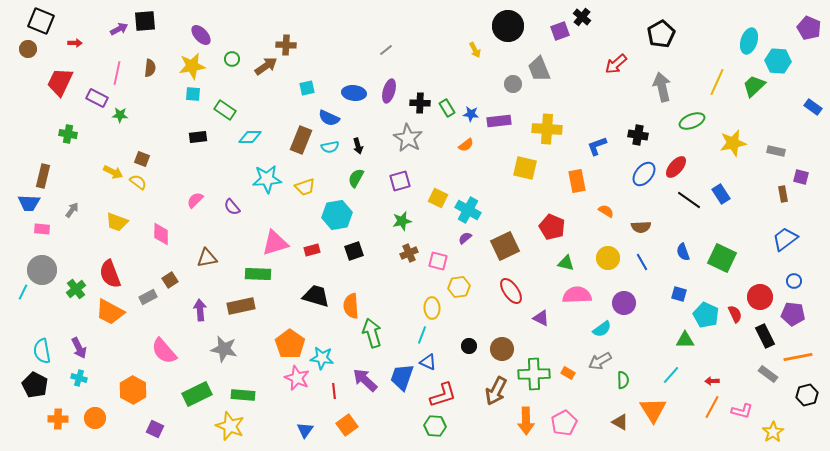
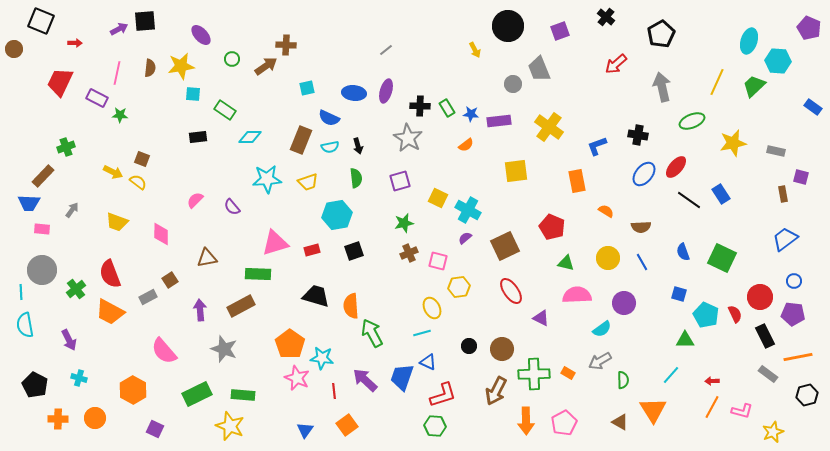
black cross at (582, 17): moved 24 px right
brown circle at (28, 49): moved 14 px left
yellow star at (192, 66): moved 11 px left
purple ellipse at (389, 91): moved 3 px left
black cross at (420, 103): moved 3 px down
yellow cross at (547, 129): moved 2 px right, 2 px up; rotated 32 degrees clockwise
green cross at (68, 134): moved 2 px left, 13 px down; rotated 30 degrees counterclockwise
yellow square at (525, 168): moved 9 px left, 3 px down; rotated 20 degrees counterclockwise
brown rectangle at (43, 176): rotated 30 degrees clockwise
green semicircle at (356, 178): rotated 144 degrees clockwise
yellow trapezoid at (305, 187): moved 3 px right, 5 px up
green star at (402, 221): moved 2 px right, 2 px down
cyan line at (23, 292): moved 2 px left; rotated 28 degrees counterclockwise
brown rectangle at (241, 306): rotated 16 degrees counterclockwise
yellow ellipse at (432, 308): rotated 25 degrees counterclockwise
green arrow at (372, 333): rotated 12 degrees counterclockwise
cyan line at (422, 335): moved 2 px up; rotated 54 degrees clockwise
purple arrow at (79, 348): moved 10 px left, 8 px up
gray star at (224, 349): rotated 8 degrees clockwise
cyan semicircle at (42, 351): moved 17 px left, 26 px up
yellow star at (773, 432): rotated 10 degrees clockwise
